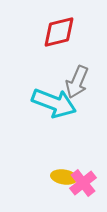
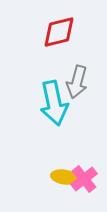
gray arrow: rotated 8 degrees counterclockwise
cyan arrow: rotated 57 degrees clockwise
pink cross: moved 1 px right, 4 px up
